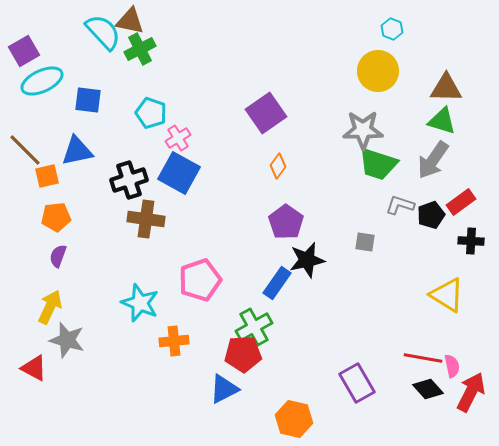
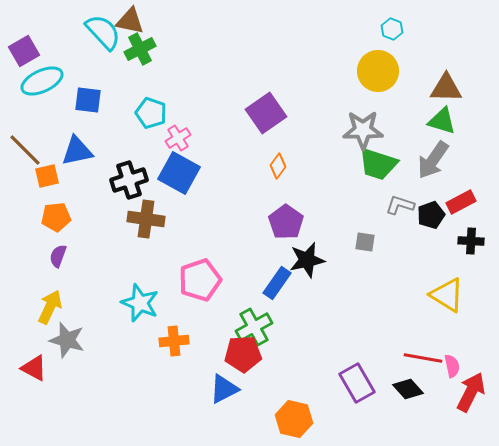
red rectangle at (461, 202): rotated 8 degrees clockwise
black diamond at (428, 389): moved 20 px left
